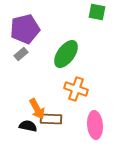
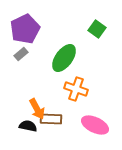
green square: moved 17 px down; rotated 24 degrees clockwise
purple pentagon: rotated 12 degrees counterclockwise
green ellipse: moved 2 px left, 4 px down
pink ellipse: rotated 60 degrees counterclockwise
